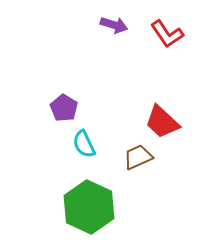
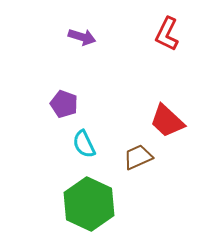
purple arrow: moved 32 px left, 12 px down
red L-shape: rotated 60 degrees clockwise
purple pentagon: moved 4 px up; rotated 12 degrees counterclockwise
red trapezoid: moved 5 px right, 1 px up
green hexagon: moved 3 px up
